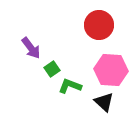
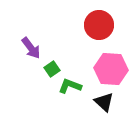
pink hexagon: moved 1 px up
